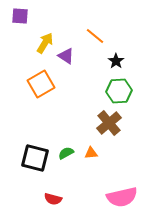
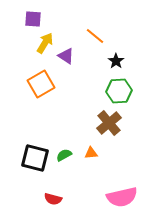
purple square: moved 13 px right, 3 px down
green semicircle: moved 2 px left, 2 px down
